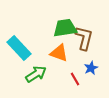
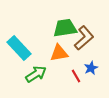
brown L-shape: rotated 35 degrees clockwise
orange triangle: rotated 30 degrees counterclockwise
red line: moved 1 px right, 3 px up
